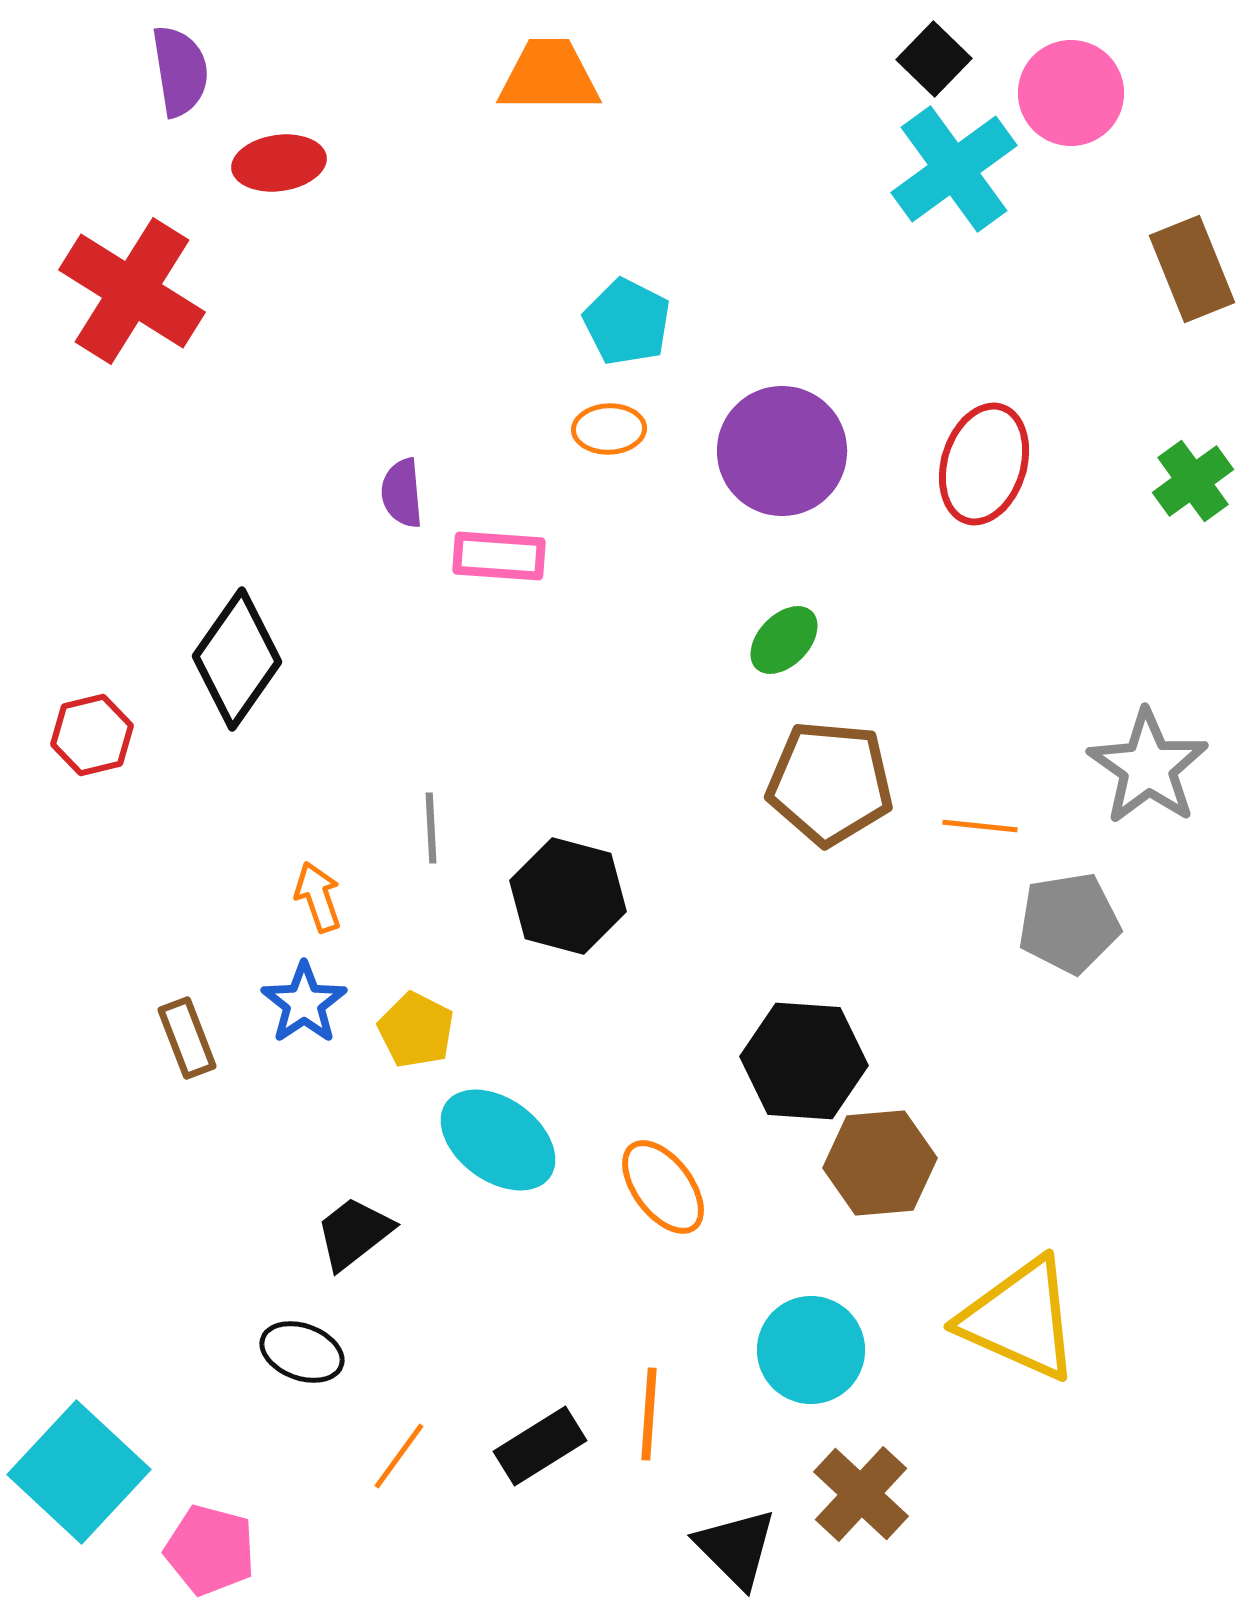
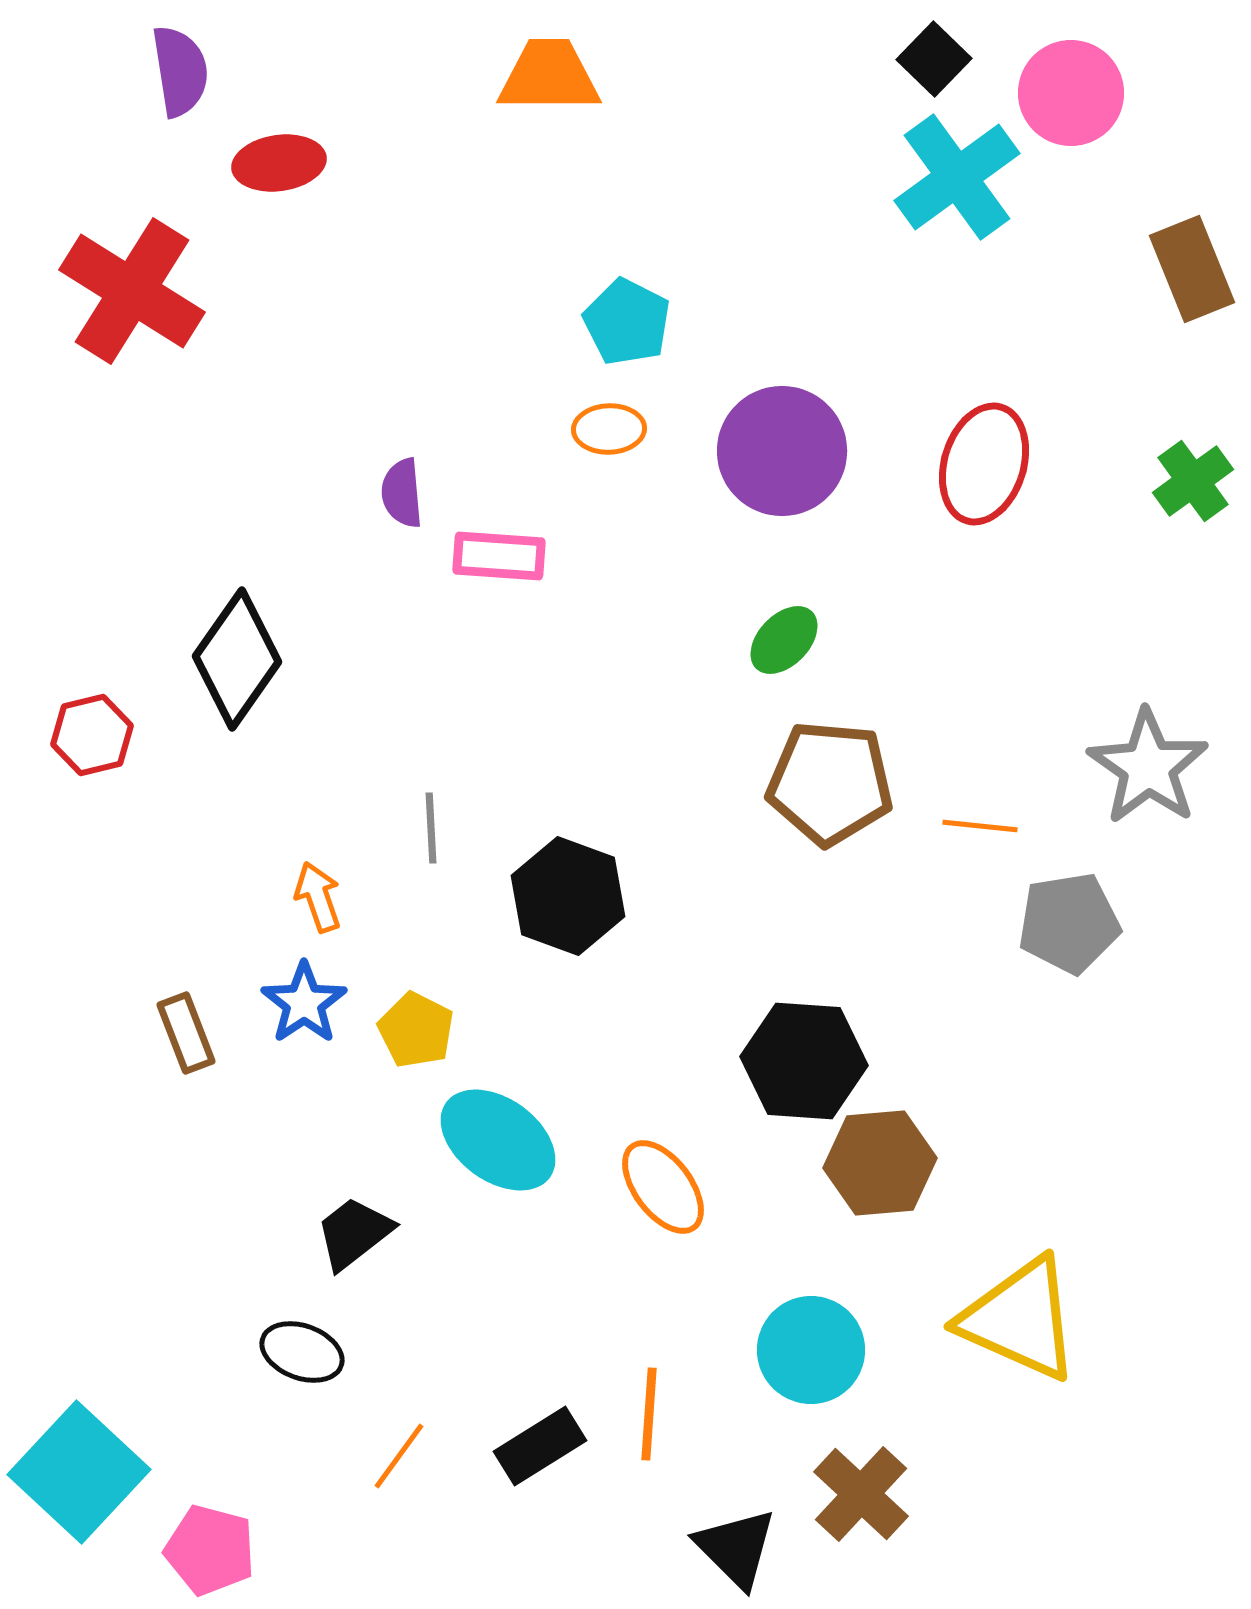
cyan cross at (954, 169): moved 3 px right, 8 px down
black hexagon at (568, 896): rotated 5 degrees clockwise
brown rectangle at (187, 1038): moved 1 px left, 5 px up
